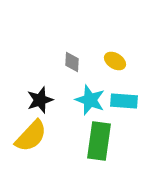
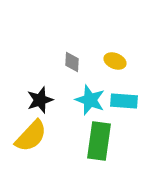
yellow ellipse: rotated 10 degrees counterclockwise
